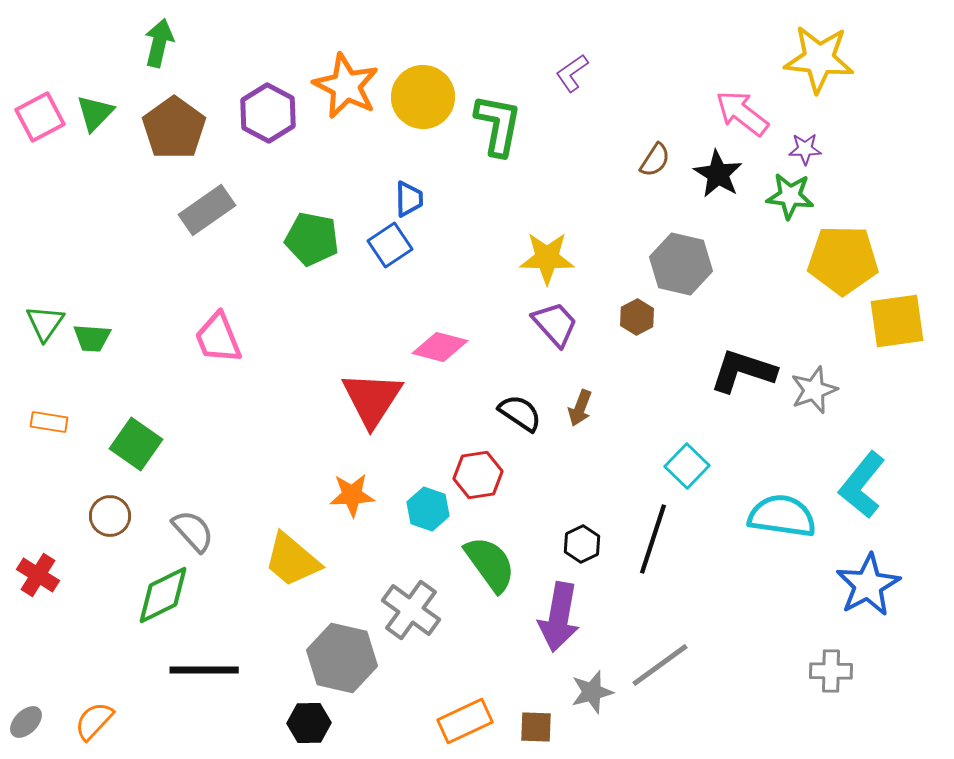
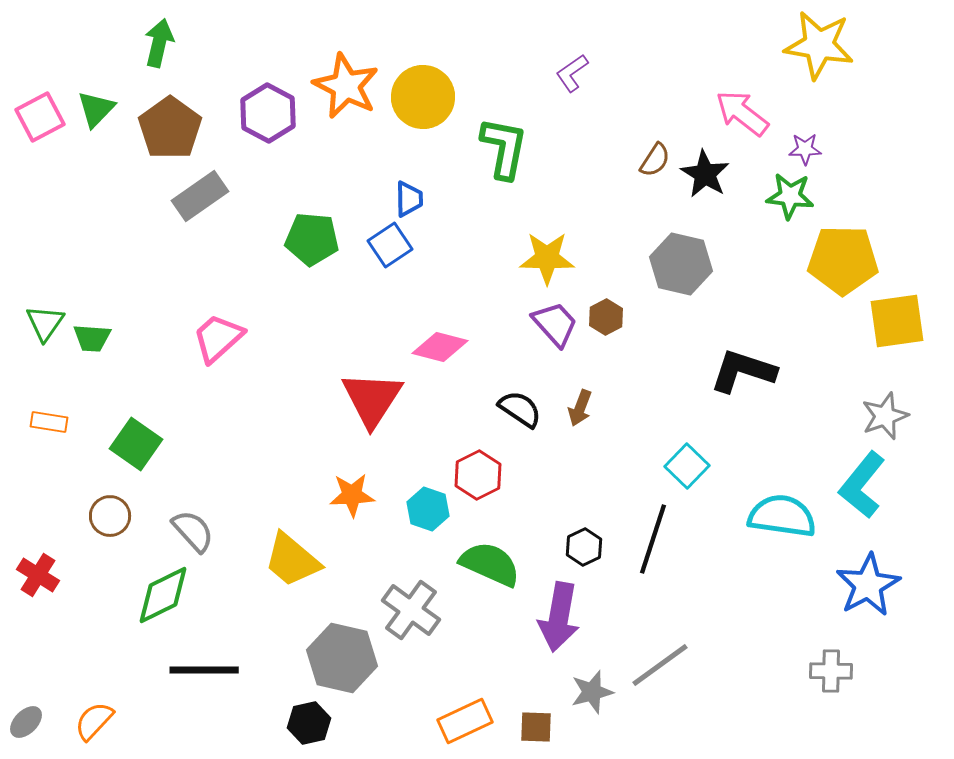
yellow star at (819, 59): moved 14 px up; rotated 4 degrees clockwise
green triangle at (95, 113): moved 1 px right, 4 px up
green L-shape at (498, 125): moved 6 px right, 23 px down
brown pentagon at (174, 128): moved 4 px left
black star at (718, 174): moved 13 px left
gray rectangle at (207, 210): moved 7 px left, 14 px up
green pentagon at (312, 239): rotated 6 degrees counterclockwise
brown hexagon at (637, 317): moved 31 px left
pink trapezoid at (218, 338): rotated 70 degrees clockwise
gray star at (814, 390): moved 71 px right, 26 px down
black semicircle at (520, 413): moved 4 px up
red hexagon at (478, 475): rotated 18 degrees counterclockwise
black hexagon at (582, 544): moved 2 px right, 3 px down
green semicircle at (490, 564): rotated 30 degrees counterclockwise
black hexagon at (309, 723): rotated 12 degrees counterclockwise
